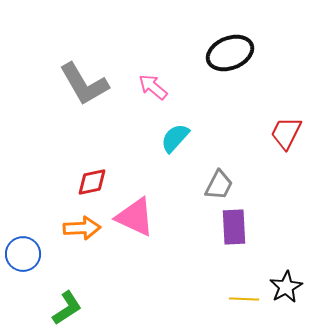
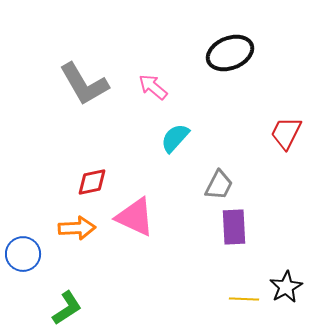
orange arrow: moved 5 px left
